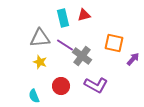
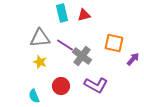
cyan rectangle: moved 1 px left, 5 px up
